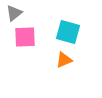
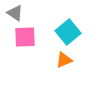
gray triangle: moved 1 px right; rotated 48 degrees counterclockwise
cyan square: rotated 35 degrees clockwise
